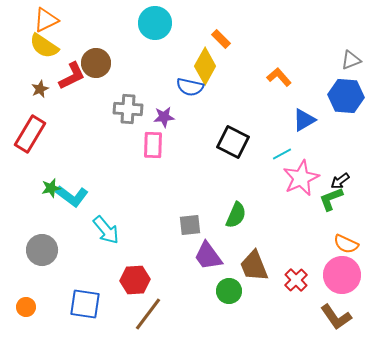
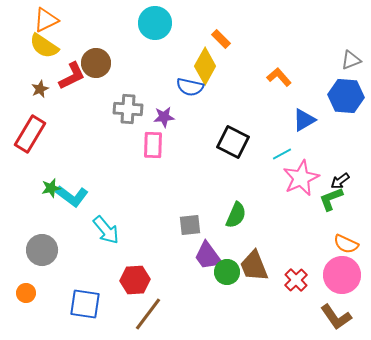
green circle: moved 2 px left, 19 px up
orange circle: moved 14 px up
